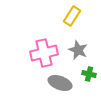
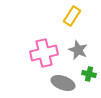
gray ellipse: moved 3 px right
